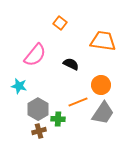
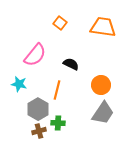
orange trapezoid: moved 14 px up
cyan star: moved 2 px up
orange line: moved 21 px left, 12 px up; rotated 54 degrees counterclockwise
green cross: moved 4 px down
